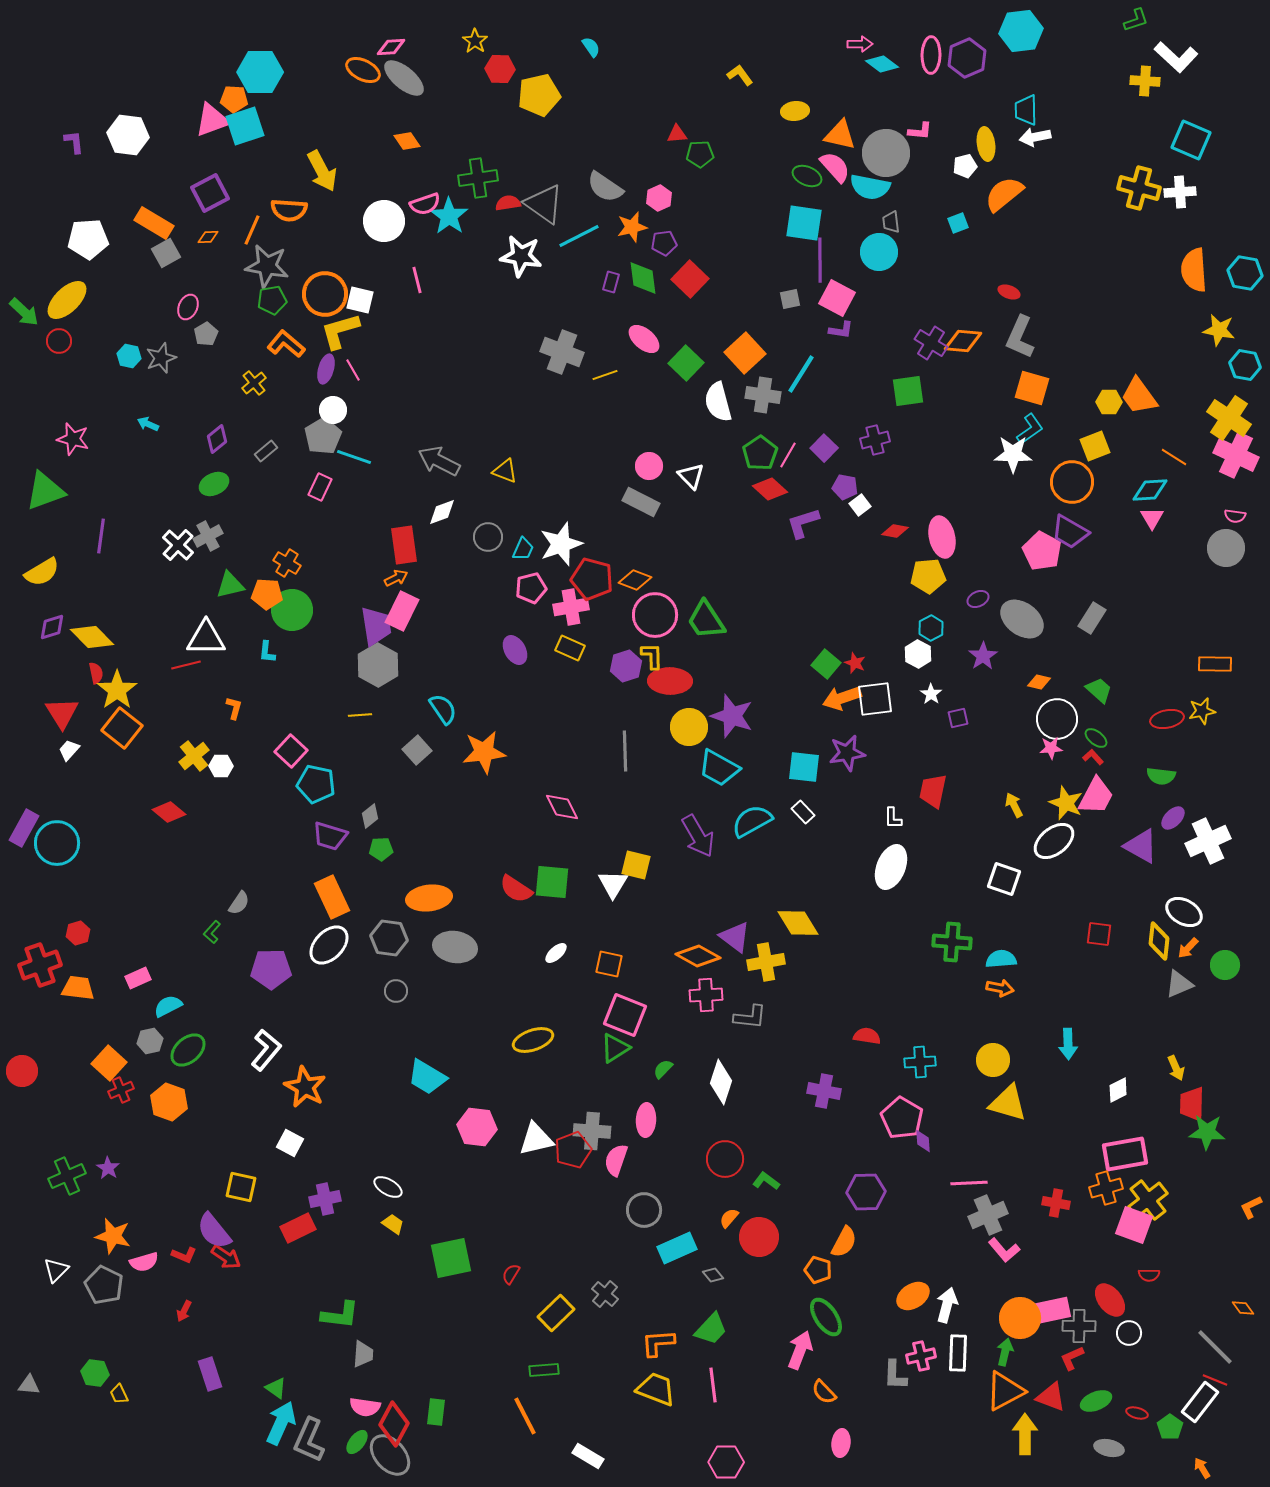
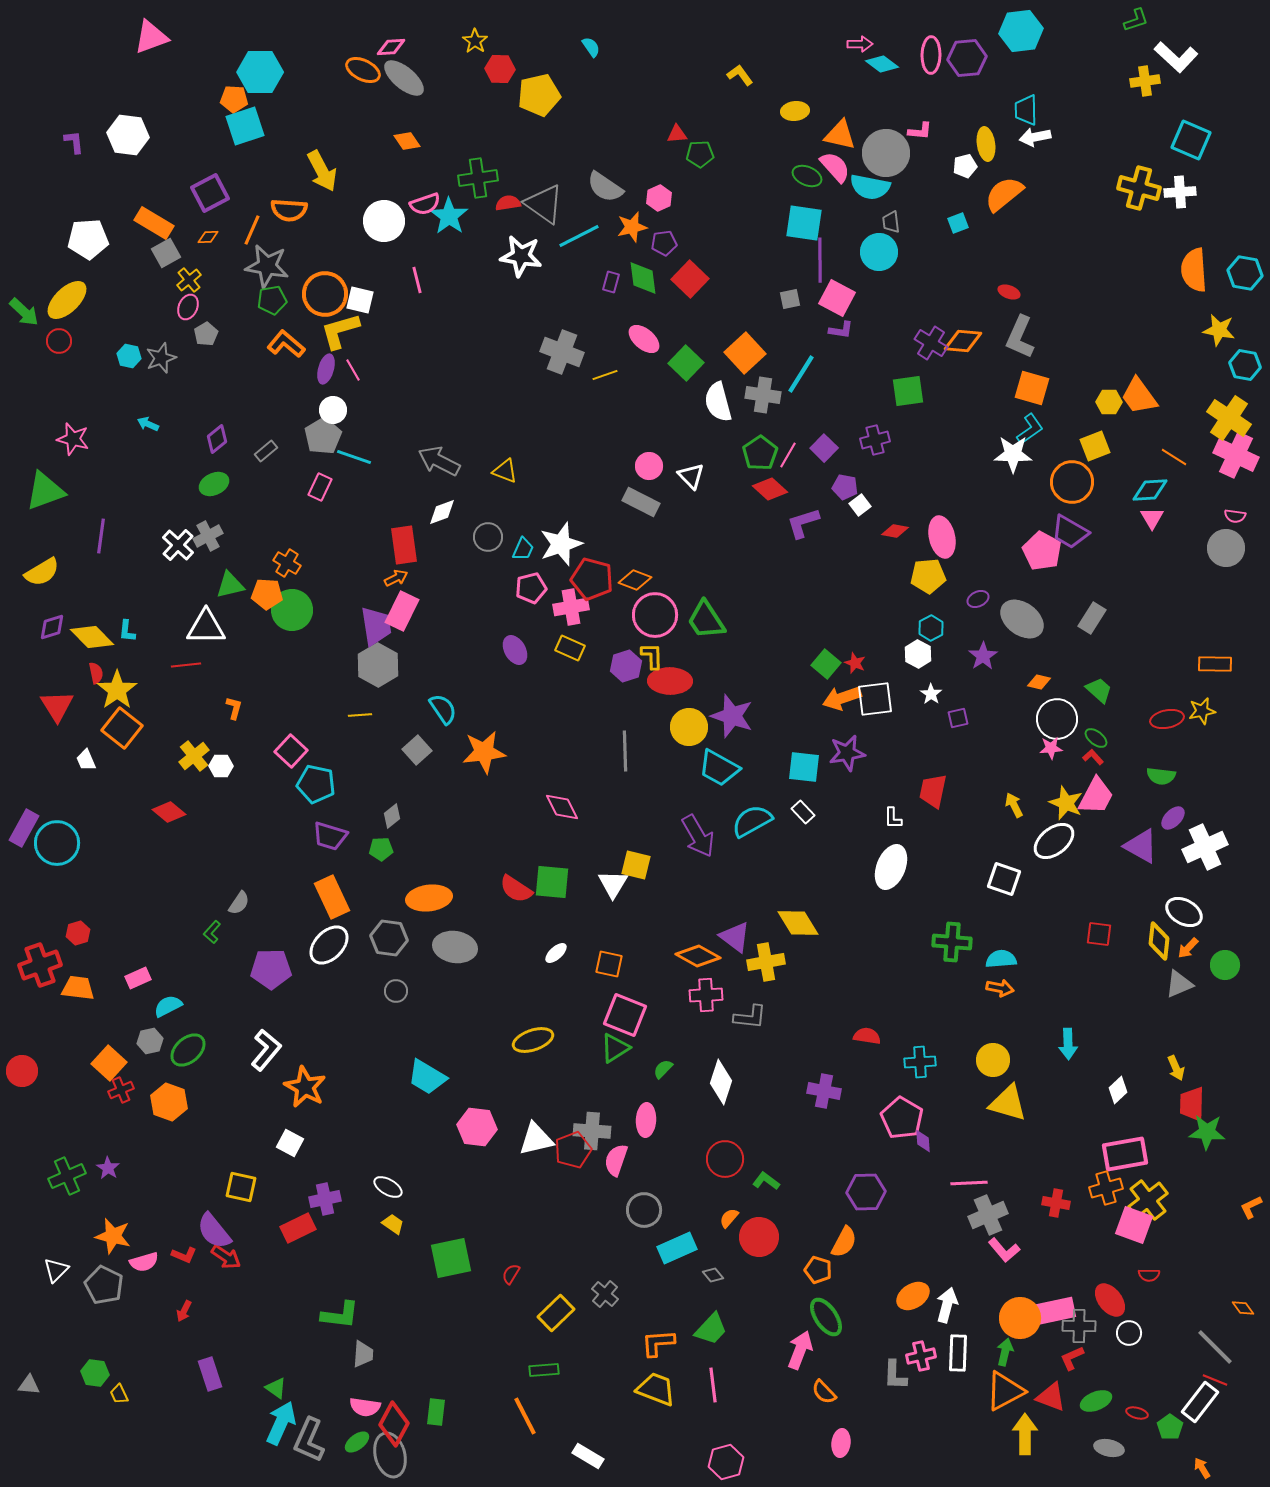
purple hexagon at (967, 58): rotated 18 degrees clockwise
yellow cross at (1145, 81): rotated 12 degrees counterclockwise
pink triangle at (212, 120): moved 61 px left, 83 px up
yellow cross at (254, 383): moved 65 px left, 103 px up
white triangle at (206, 638): moved 11 px up
cyan L-shape at (267, 652): moved 140 px left, 21 px up
red line at (186, 665): rotated 8 degrees clockwise
red triangle at (62, 713): moved 5 px left, 7 px up
white trapezoid at (69, 750): moved 17 px right, 10 px down; rotated 65 degrees counterclockwise
gray diamond at (370, 816): moved 22 px right
white cross at (1208, 841): moved 3 px left, 6 px down
white diamond at (1118, 1090): rotated 16 degrees counterclockwise
pink rectangle at (1049, 1311): moved 5 px right
green ellipse at (357, 1442): rotated 15 degrees clockwise
gray ellipse at (390, 1455): rotated 27 degrees clockwise
pink hexagon at (726, 1462): rotated 16 degrees counterclockwise
